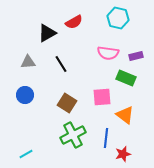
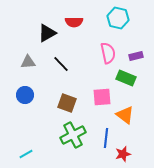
red semicircle: rotated 30 degrees clockwise
pink semicircle: rotated 110 degrees counterclockwise
black line: rotated 12 degrees counterclockwise
brown square: rotated 12 degrees counterclockwise
